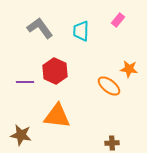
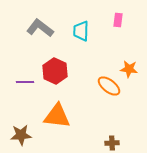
pink rectangle: rotated 32 degrees counterclockwise
gray L-shape: rotated 16 degrees counterclockwise
brown star: rotated 15 degrees counterclockwise
